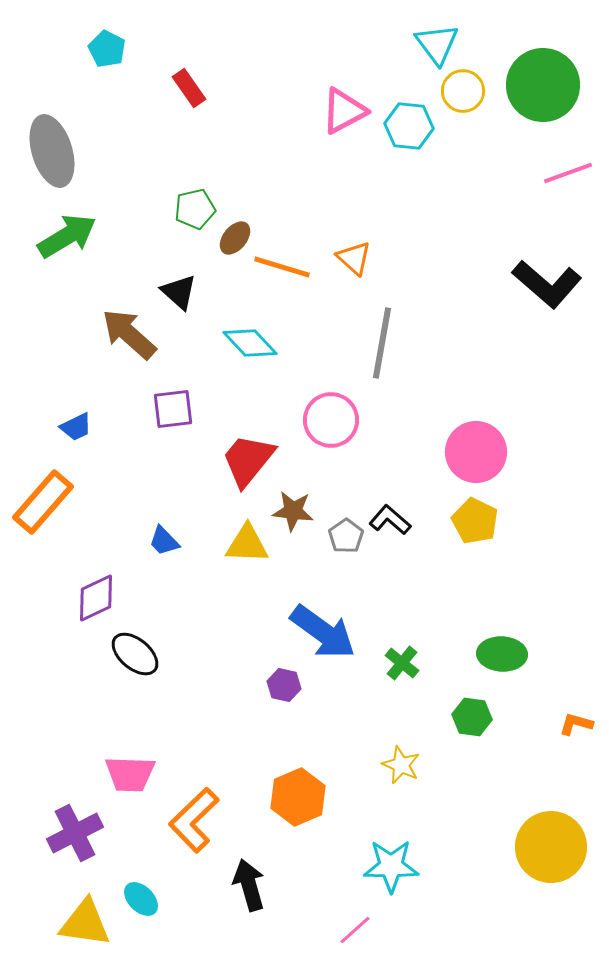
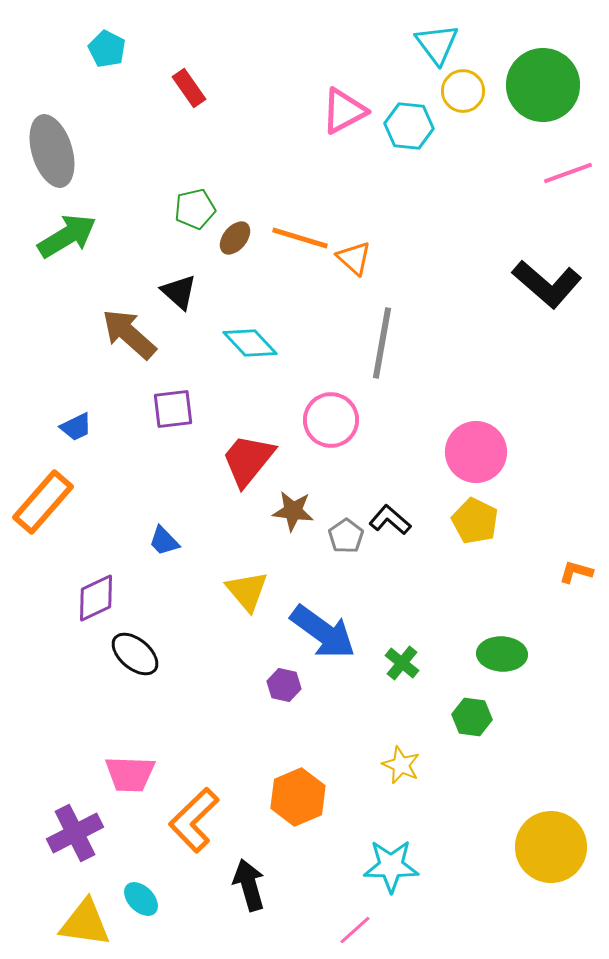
orange line at (282, 267): moved 18 px right, 29 px up
yellow triangle at (247, 544): moved 47 px down; rotated 48 degrees clockwise
orange L-shape at (576, 724): moved 152 px up
